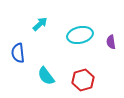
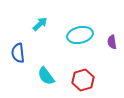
purple semicircle: moved 1 px right
